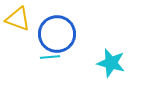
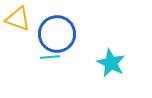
cyan star: rotated 12 degrees clockwise
